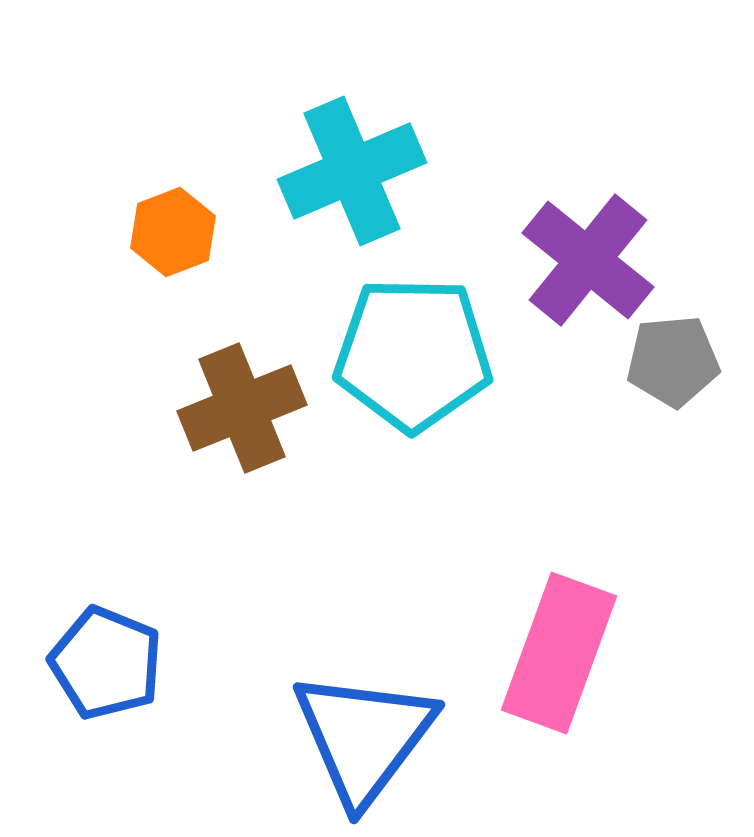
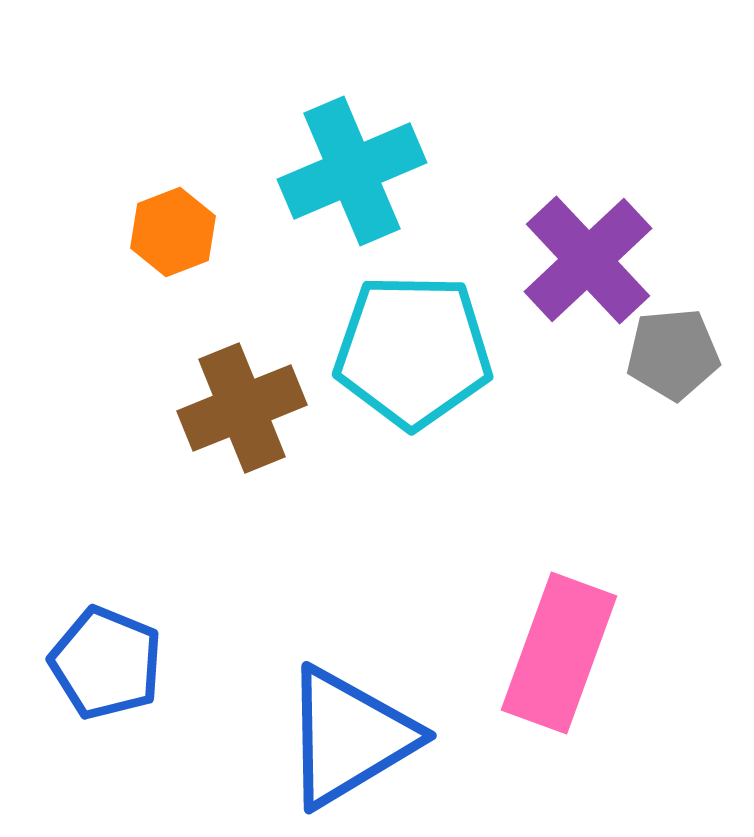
purple cross: rotated 8 degrees clockwise
cyan pentagon: moved 3 px up
gray pentagon: moved 7 px up
blue triangle: moved 15 px left; rotated 22 degrees clockwise
